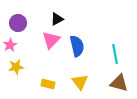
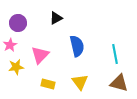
black triangle: moved 1 px left, 1 px up
pink triangle: moved 11 px left, 15 px down
